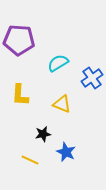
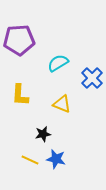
purple pentagon: rotated 8 degrees counterclockwise
blue cross: rotated 10 degrees counterclockwise
blue star: moved 10 px left, 7 px down; rotated 12 degrees counterclockwise
